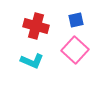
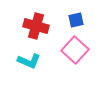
cyan L-shape: moved 3 px left
